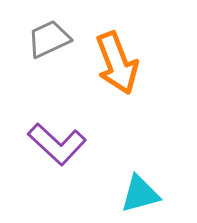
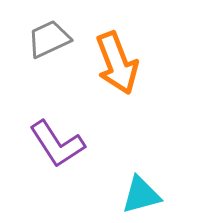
purple L-shape: rotated 14 degrees clockwise
cyan triangle: moved 1 px right, 1 px down
